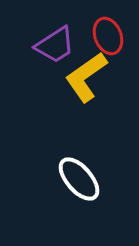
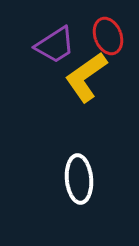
white ellipse: rotated 36 degrees clockwise
